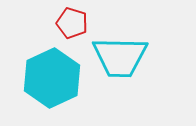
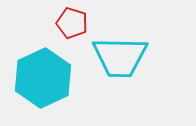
cyan hexagon: moved 9 px left
